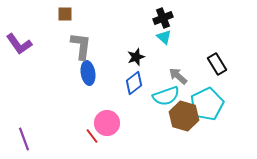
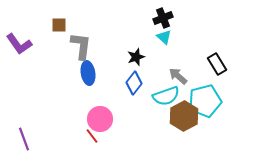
brown square: moved 6 px left, 11 px down
blue diamond: rotated 15 degrees counterclockwise
cyan pentagon: moved 2 px left, 3 px up; rotated 12 degrees clockwise
brown hexagon: rotated 16 degrees clockwise
pink circle: moved 7 px left, 4 px up
